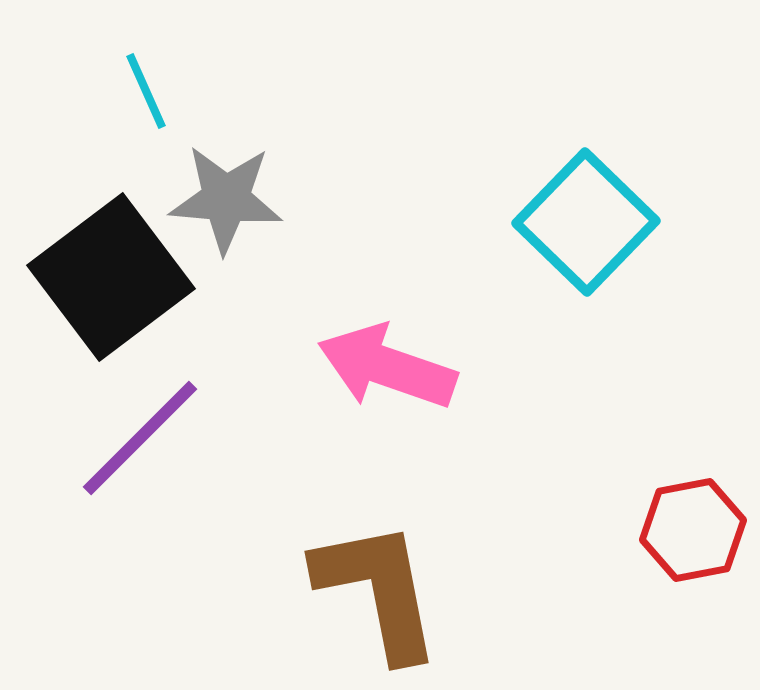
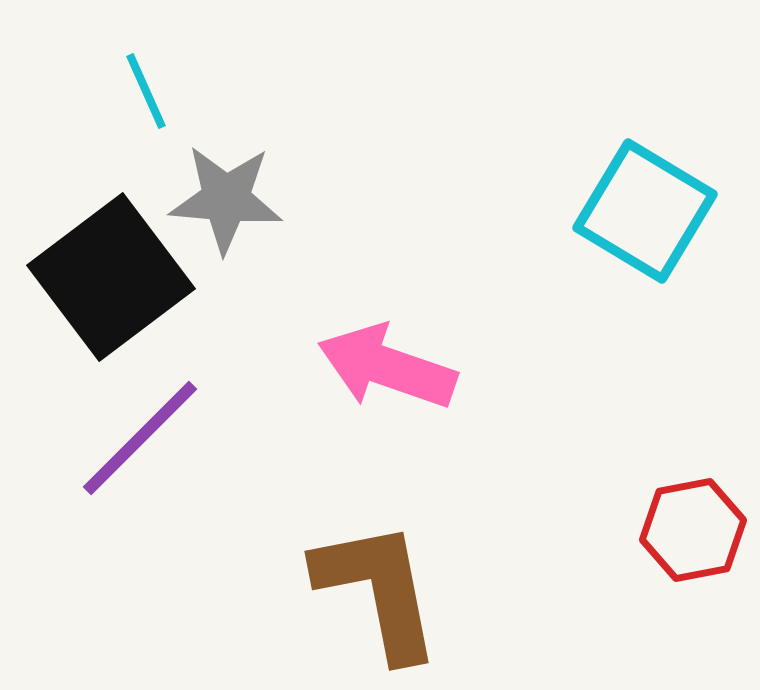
cyan square: moved 59 px right, 11 px up; rotated 13 degrees counterclockwise
